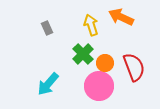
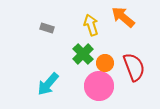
orange arrow: moved 2 px right; rotated 15 degrees clockwise
gray rectangle: rotated 48 degrees counterclockwise
